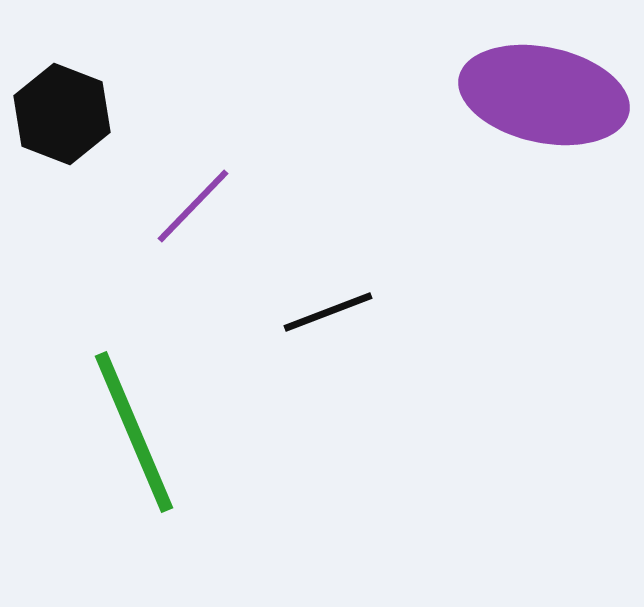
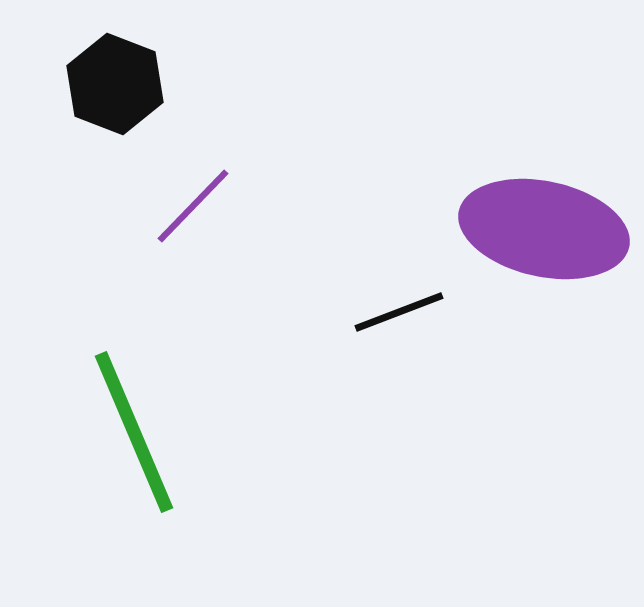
purple ellipse: moved 134 px down
black hexagon: moved 53 px right, 30 px up
black line: moved 71 px right
